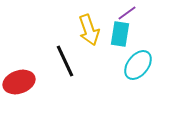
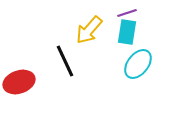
purple line: rotated 18 degrees clockwise
yellow arrow: rotated 60 degrees clockwise
cyan rectangle: moved 7 px right, 2 px up
cyan ellipse: moved 1 px up
